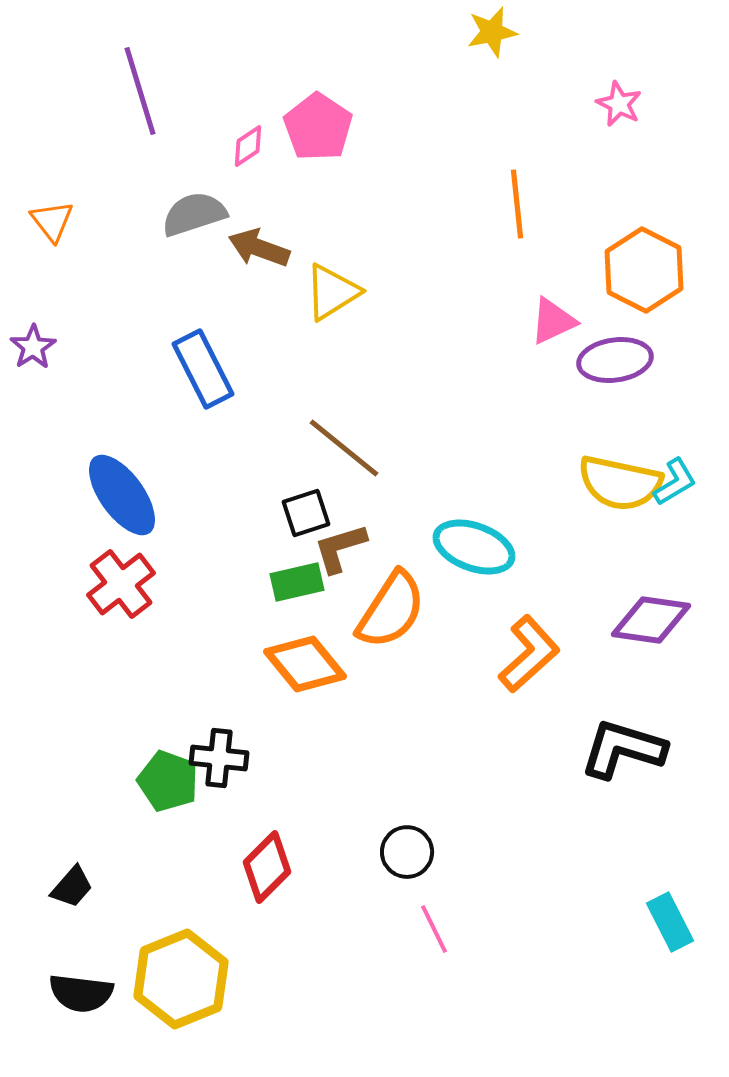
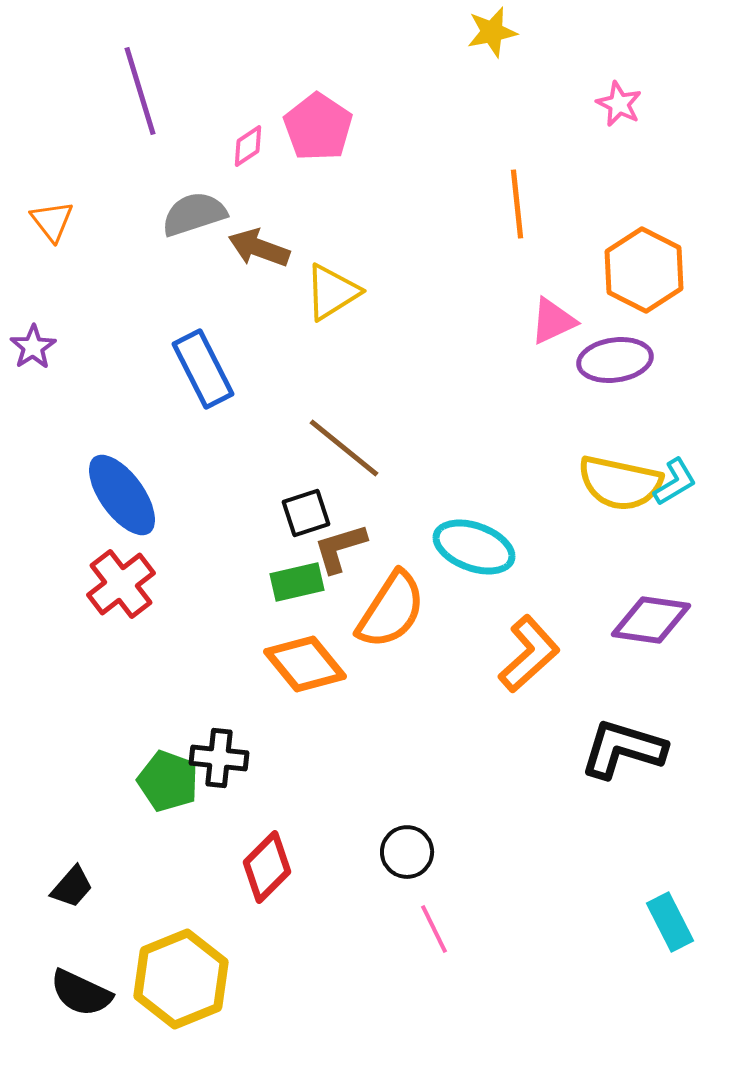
black semicircle: rotated 18 degrees clockwise
